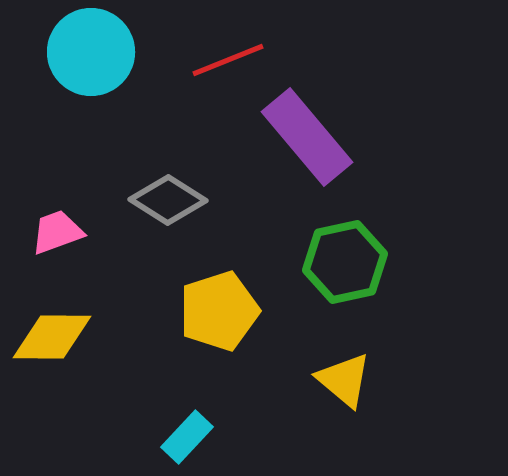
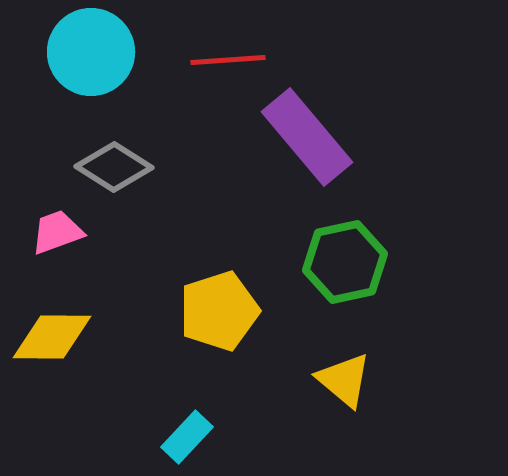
red line: rotated 18 degrees clockwise
gray diamond: moved 54 px left, 33 px up
